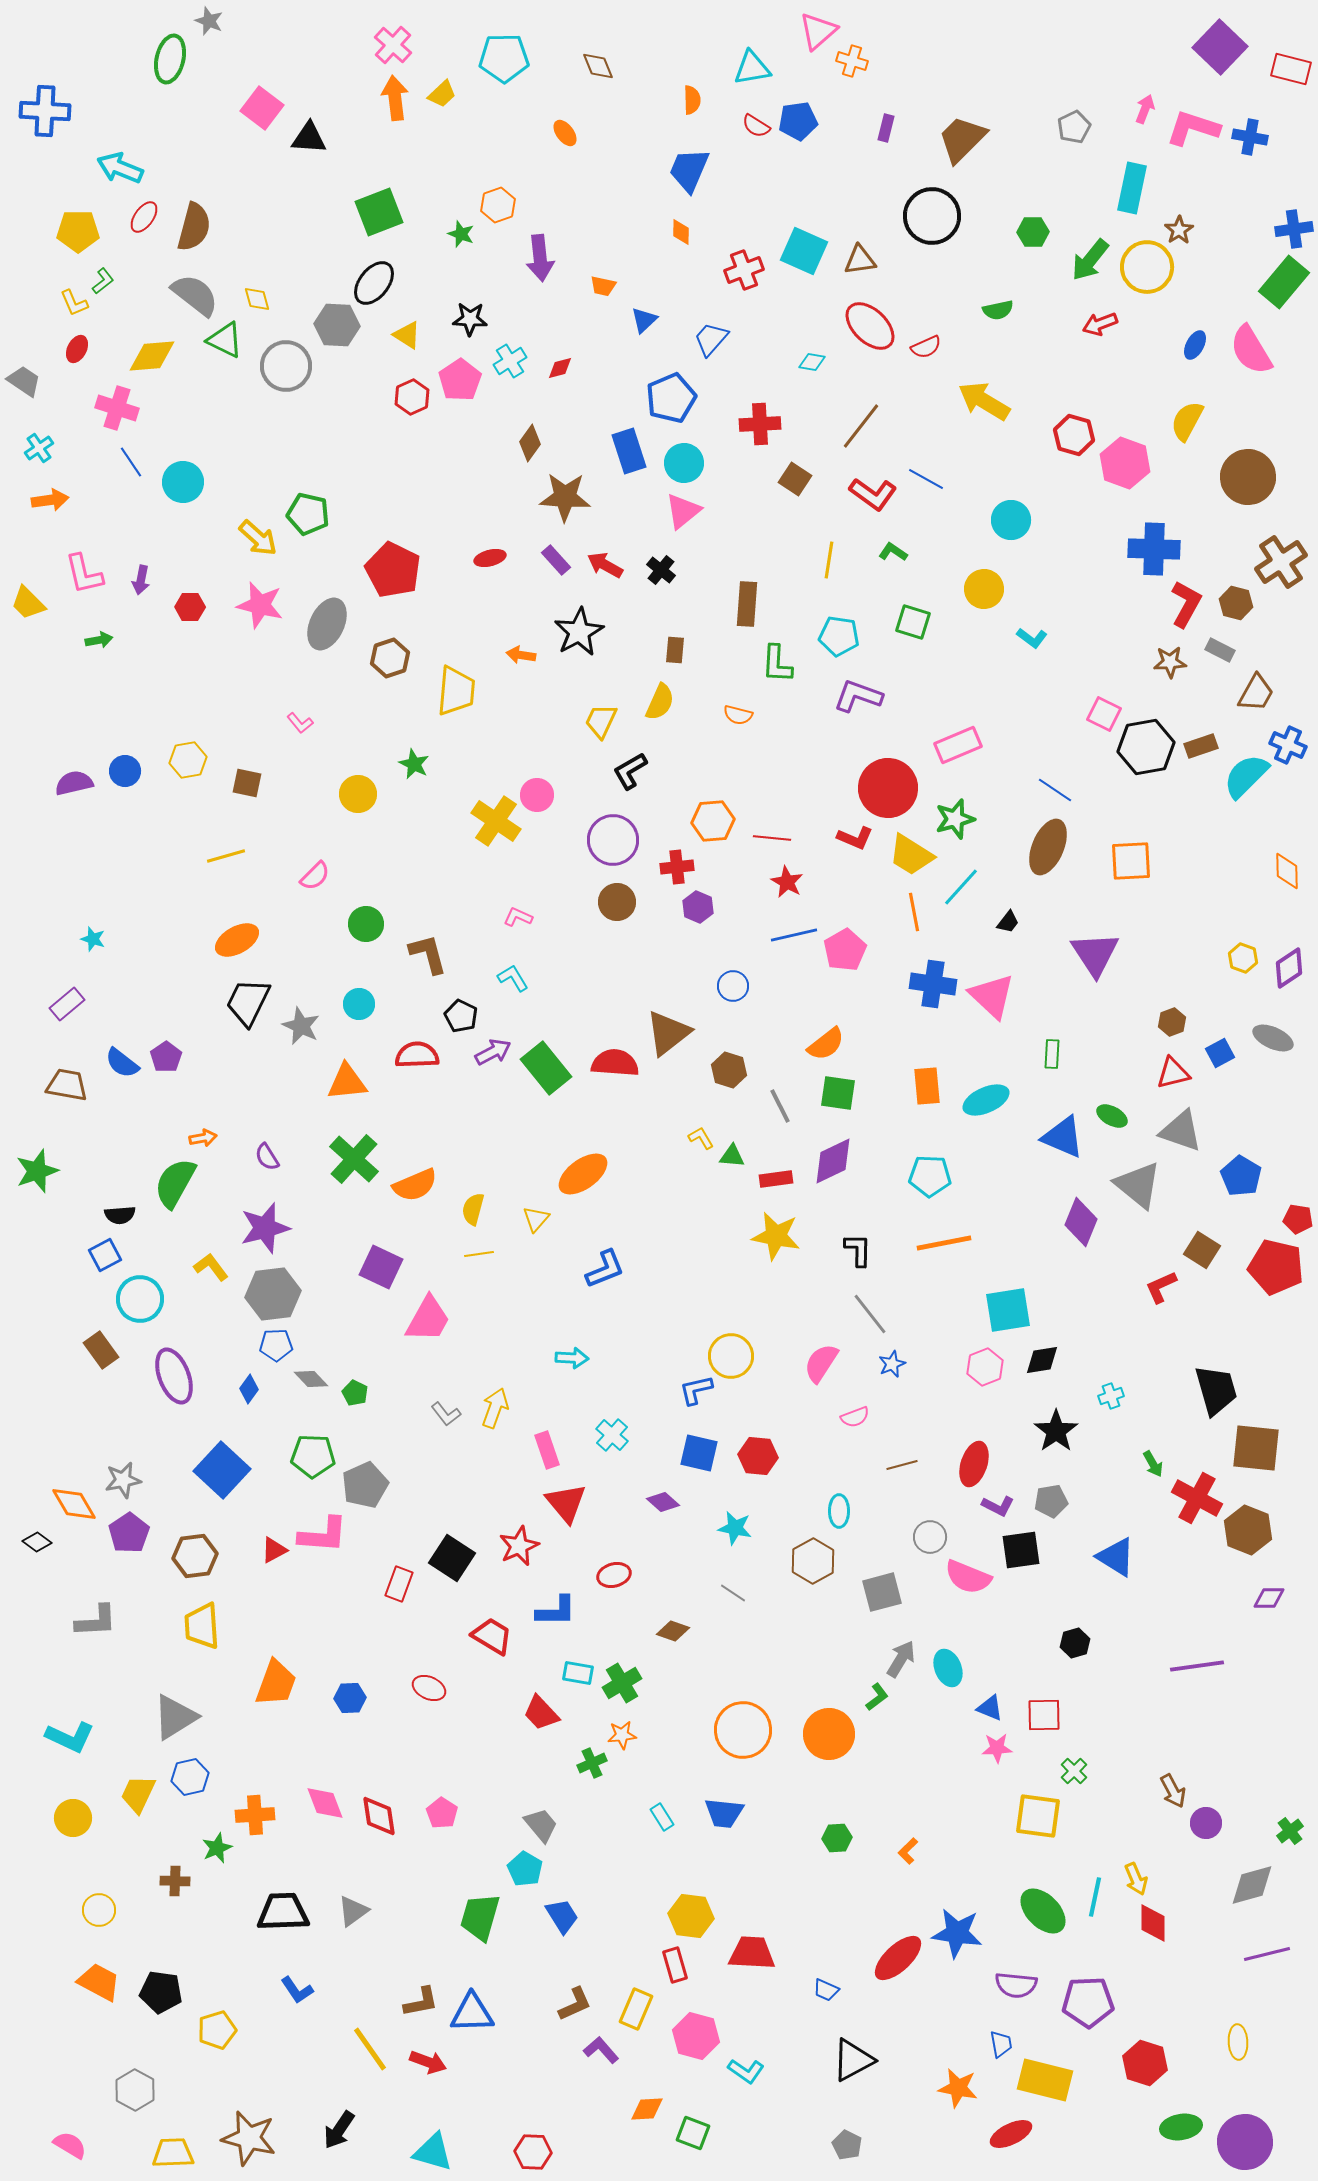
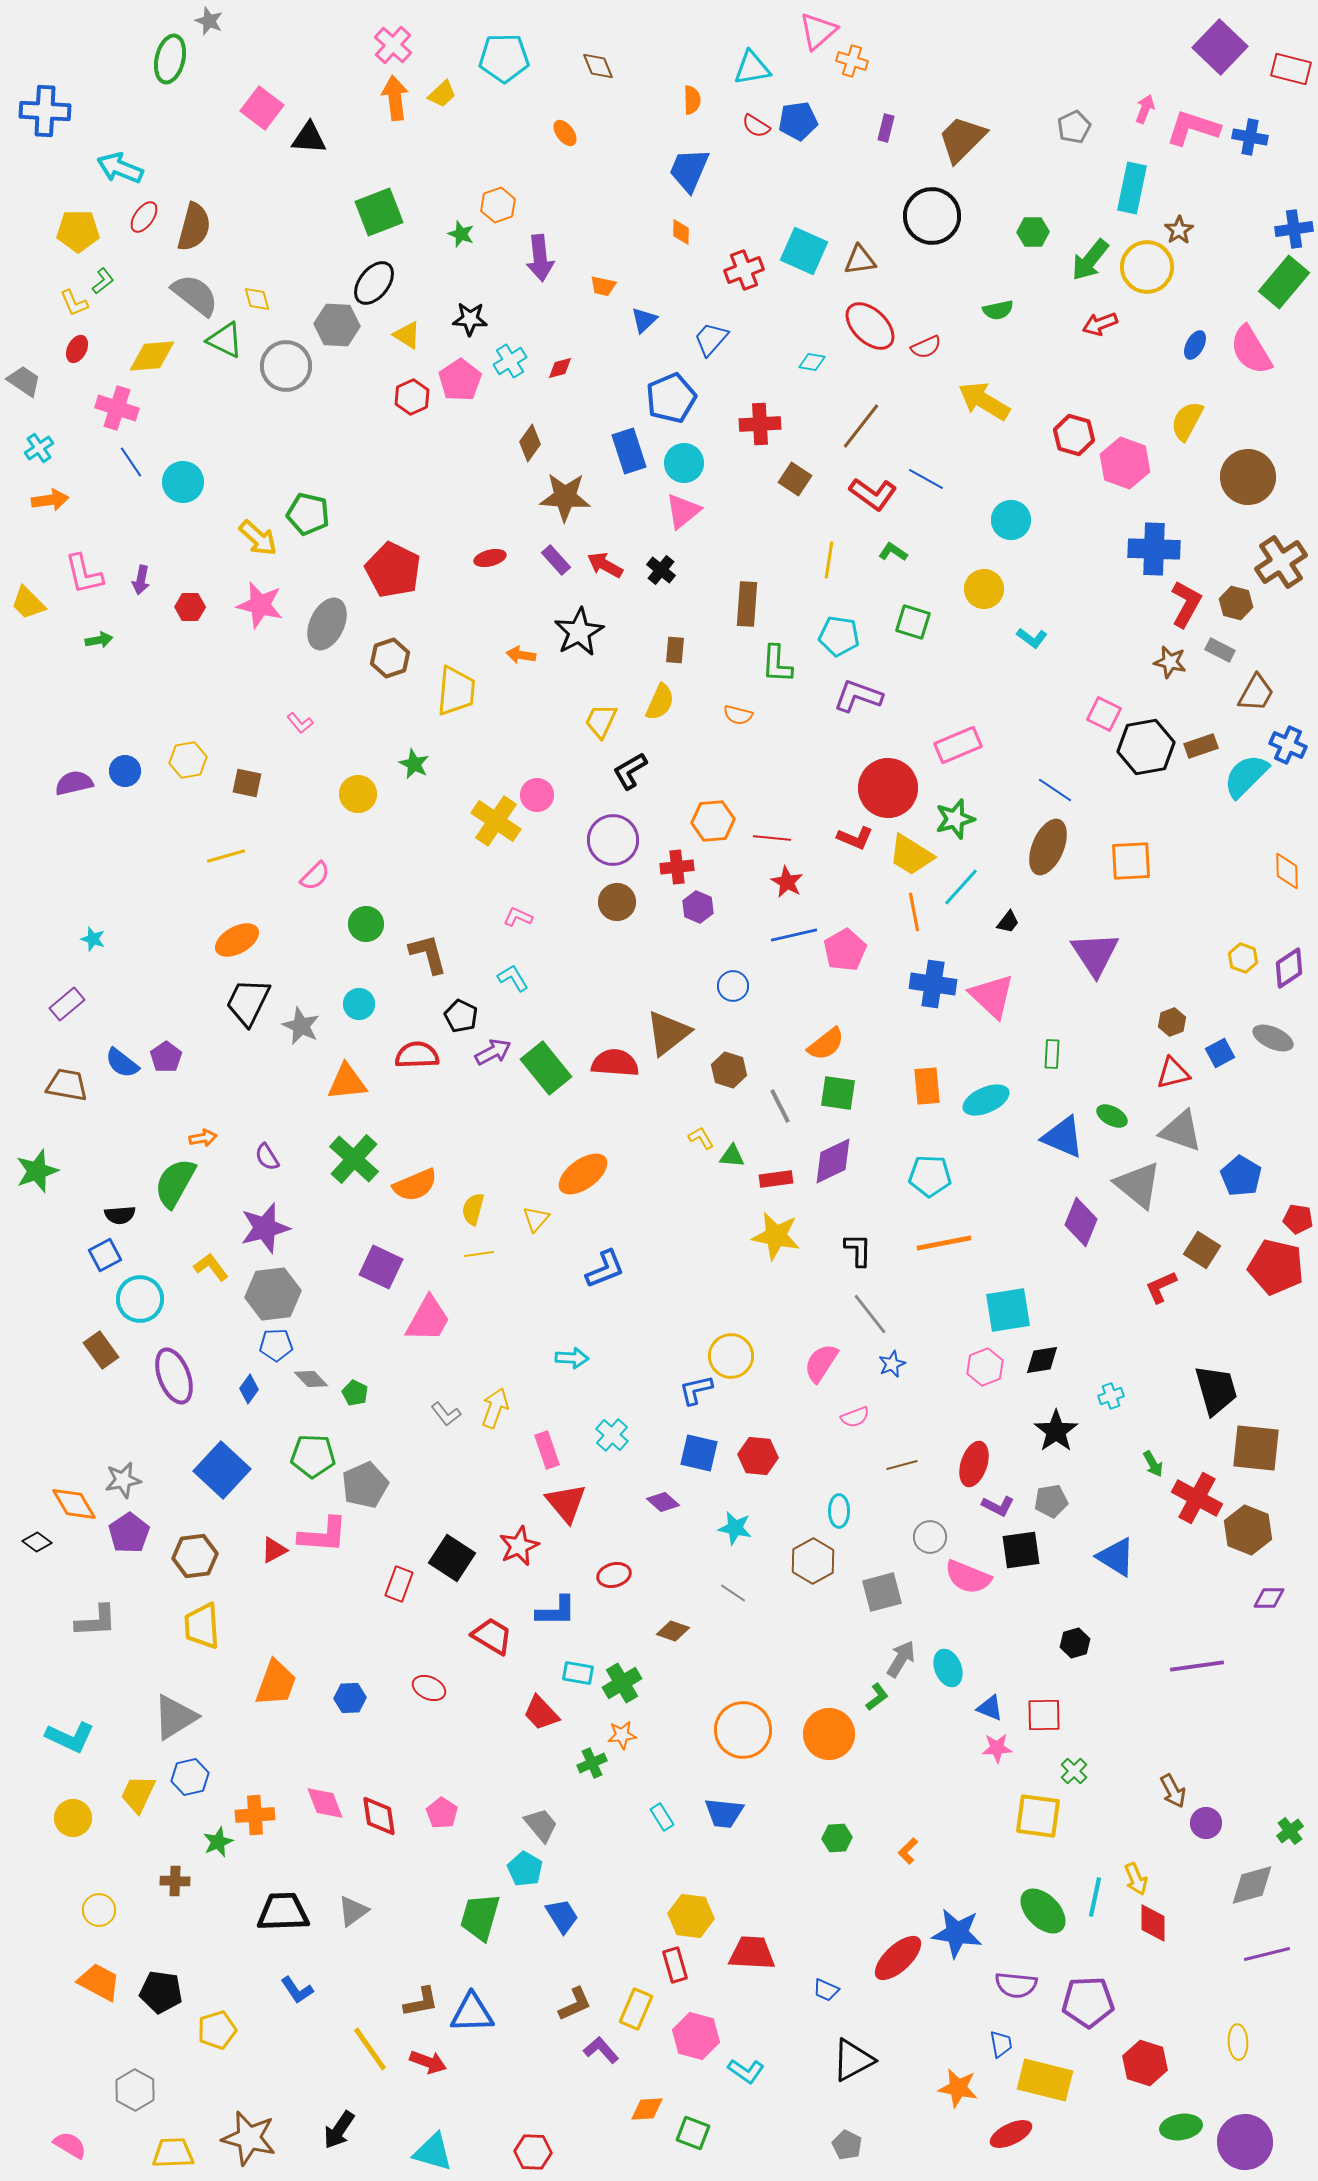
brown star at (1170, 662): rotated 16 degrees clockwise
green star at (217, 1848): moved 1 px right, 6 px up
